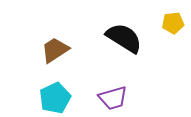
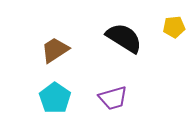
yellow pentagon: moved 1 px right, 4 px down
cyan pentagon: rotated 12 degrees counterclockwise
